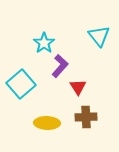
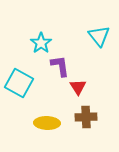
cyan star: moved 3 px left
purple L-shape: rotated 50 degrees counterclockwise
cyan square: moved 2 px left, 1 px up; rotated 20 degrees counterclockwise
